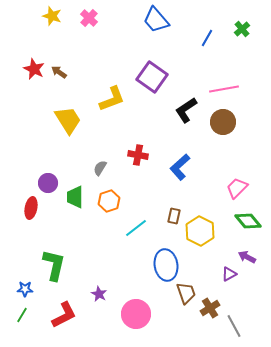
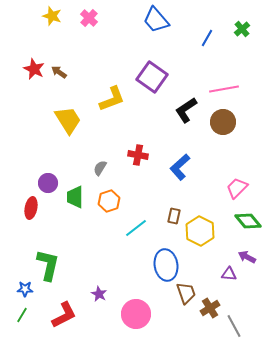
green L-shape: moved 6 px left
purple triangle: rotated 35 degrees clockwise
